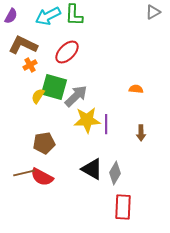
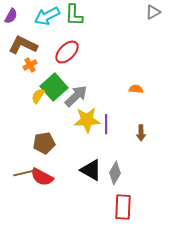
cyan arrow: moved 1 px left
green square: rotated 32 degrees clockwise
black triangle: moved 1 px left, 1 px down
